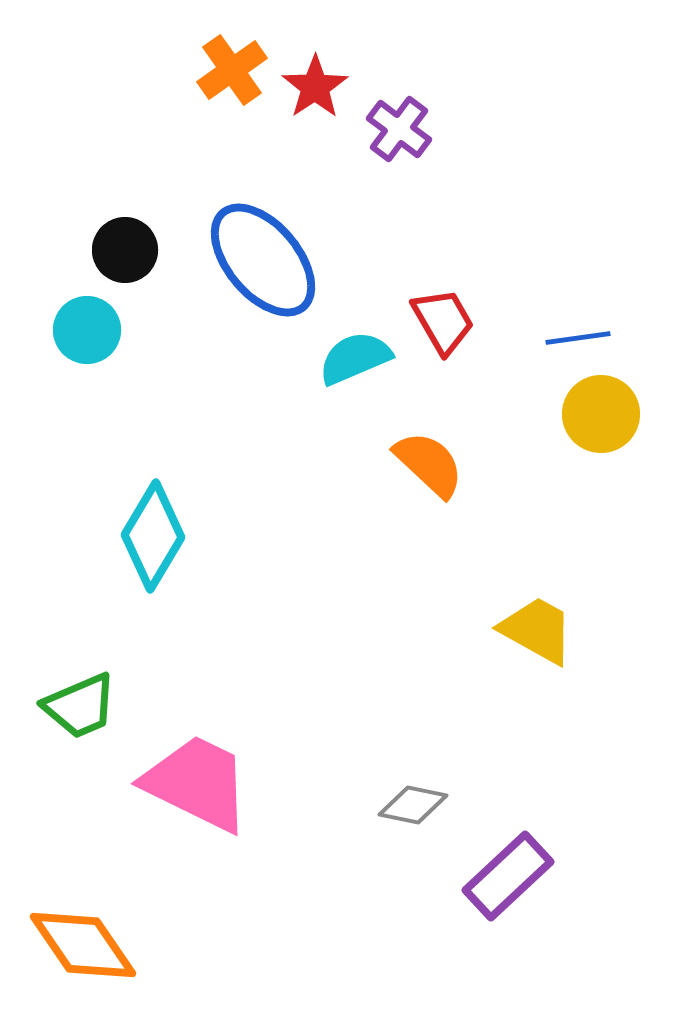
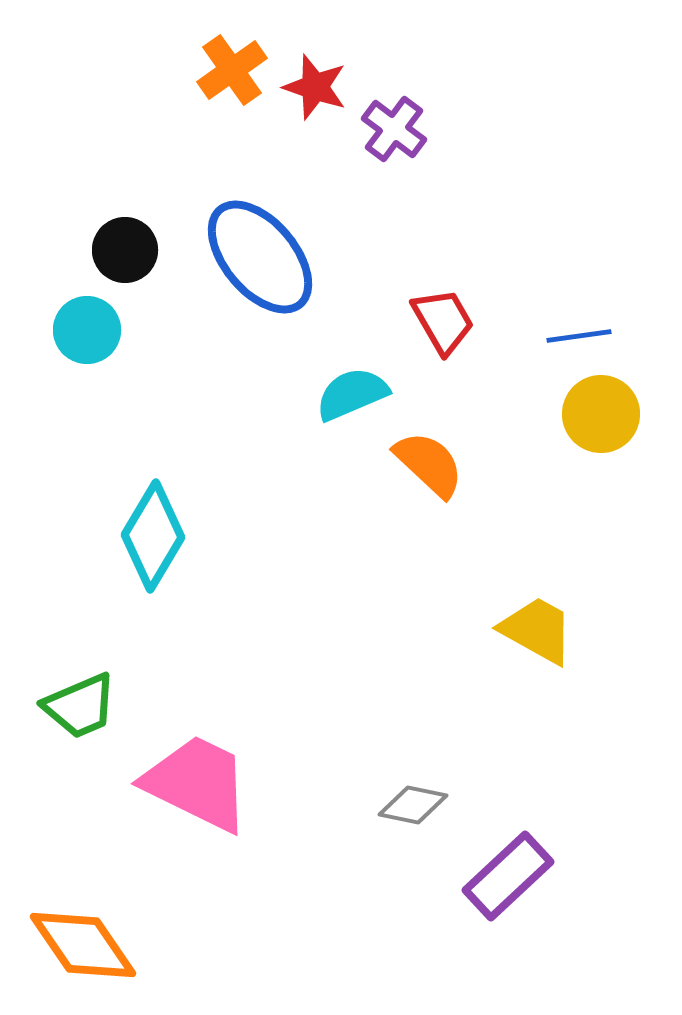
red star: rotated 20 degrees counterclockwise
purple cross: moved 5 px left
blue ellipse: moved 3 px left, 3 px up
blue line: moved 1 px right, 2 px up
cyan semicircle: moved 3 px left, 36 px down
